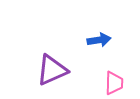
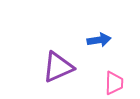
purple triangle: moved 6 px right, 3 px up
